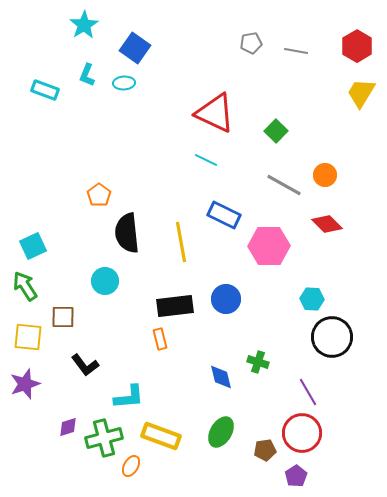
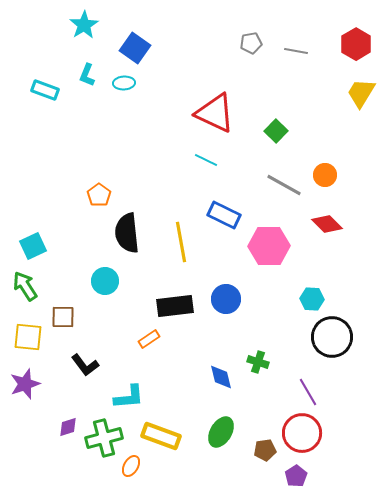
red hexagon at (357, 46): moved 1 px left, 2 px up
orange rectangle at (160, 339): moved 11 px left; rotated 70 degrees clockwise
